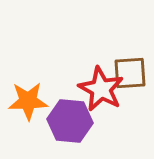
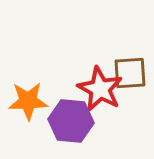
red star: moved 1 px left
purple hexagon: moved 1 px right
